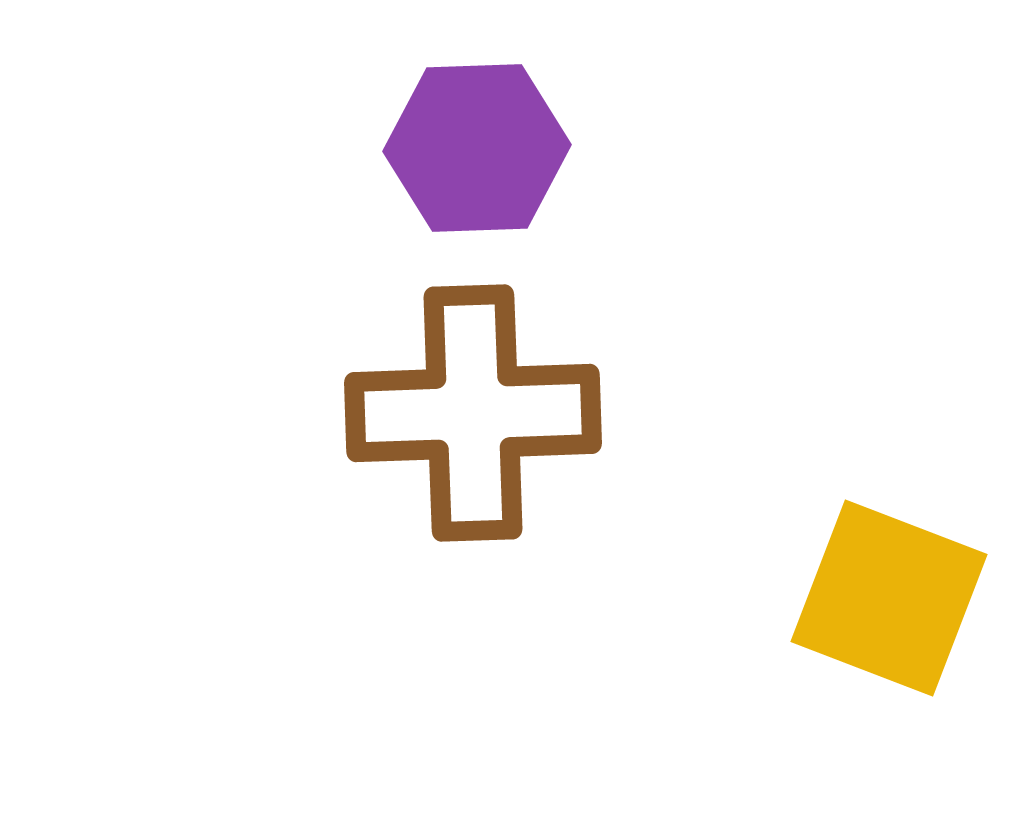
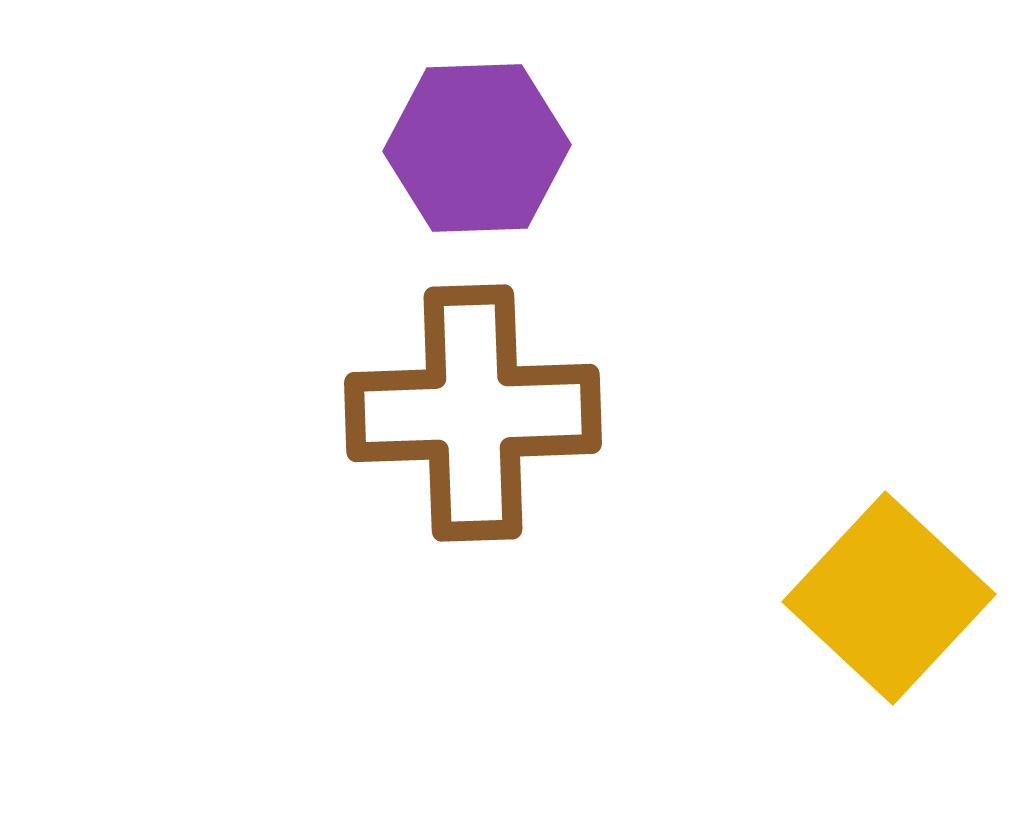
yellow square: rotated 22 degrees clockwise
